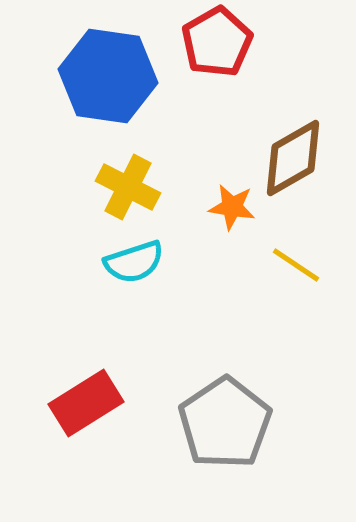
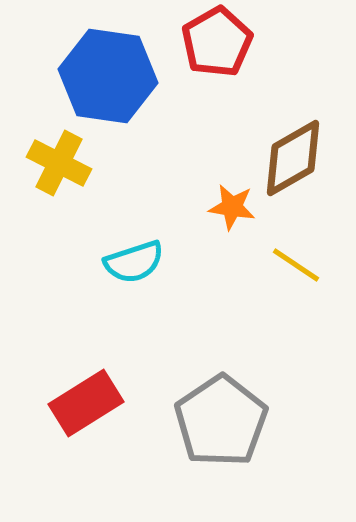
yellow cross: moved 69 px left, 24 px up
gray pentagon: moved 4 px left, 2 px up
